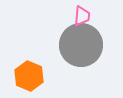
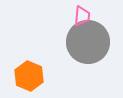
gray circle: moved 7 px right, 3 px up
